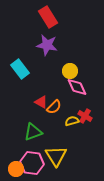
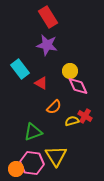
pink diamond: moved 1 px right, 1 px up
red triangle: moved 19 px up
